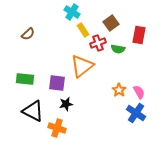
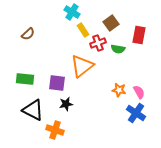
orange star: rotated 24 degrees counterclockwise
black triangle: moved 1 px up
orange cross: moved 2 px left, 2 px down
